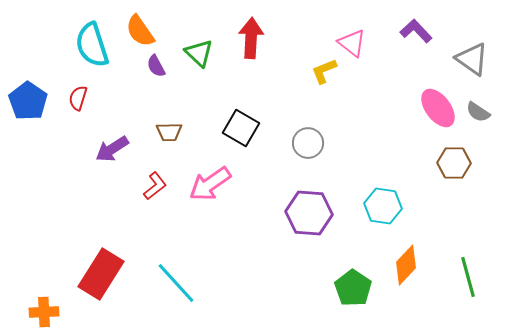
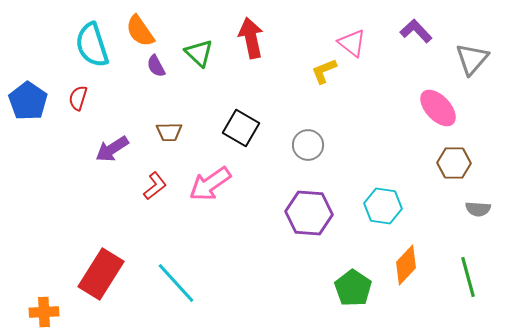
red arrow: rotated 15 degrees counterclockwise
gray triangle: rotated 36 degrees clockwise
pink ellipse: rotated 6 degrees counterclockwise
gray semicircle: moved 97 px down; rotated 30 degrees counterclockwise
gray circle: moved 2 px down
